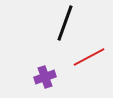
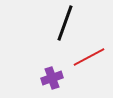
purple cross: moved 7 px right, 1 px down
